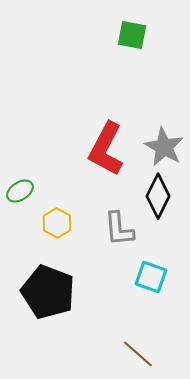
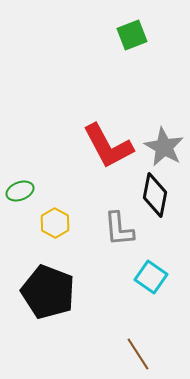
green square: rotated 32 degrees counterclockwise
red L-shape: moved 2 px right, 3 px up; rotated 56 degrees counterclockwise
green ellipse: rotated 12 degrees clockwise
black diamond: moved 3 px left, 1 px up; rotated 15 degrees counterclockwise
yellow hexagon: moved 2 px left
cyan square: rotated 16 degrees clockwise
brown line: rotated 16 degrees clockwise
